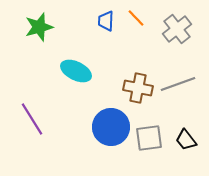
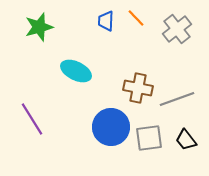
gray line: moved 1 px left, 15 px down
